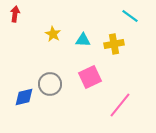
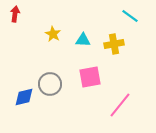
pink square: rotated 15 degrees clockwise
